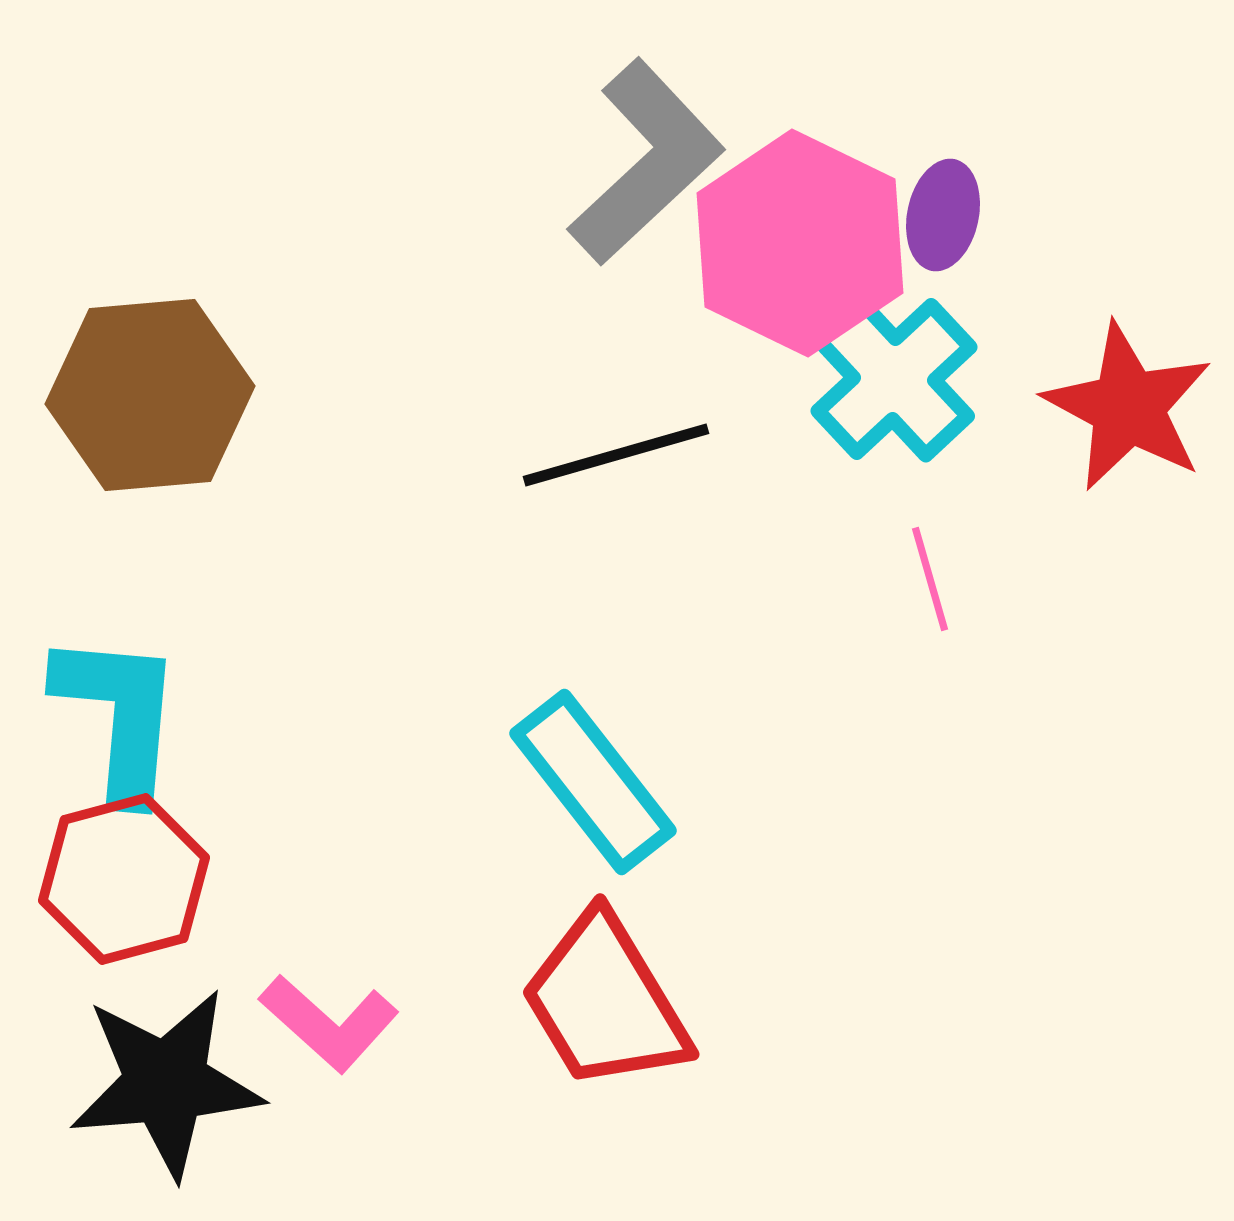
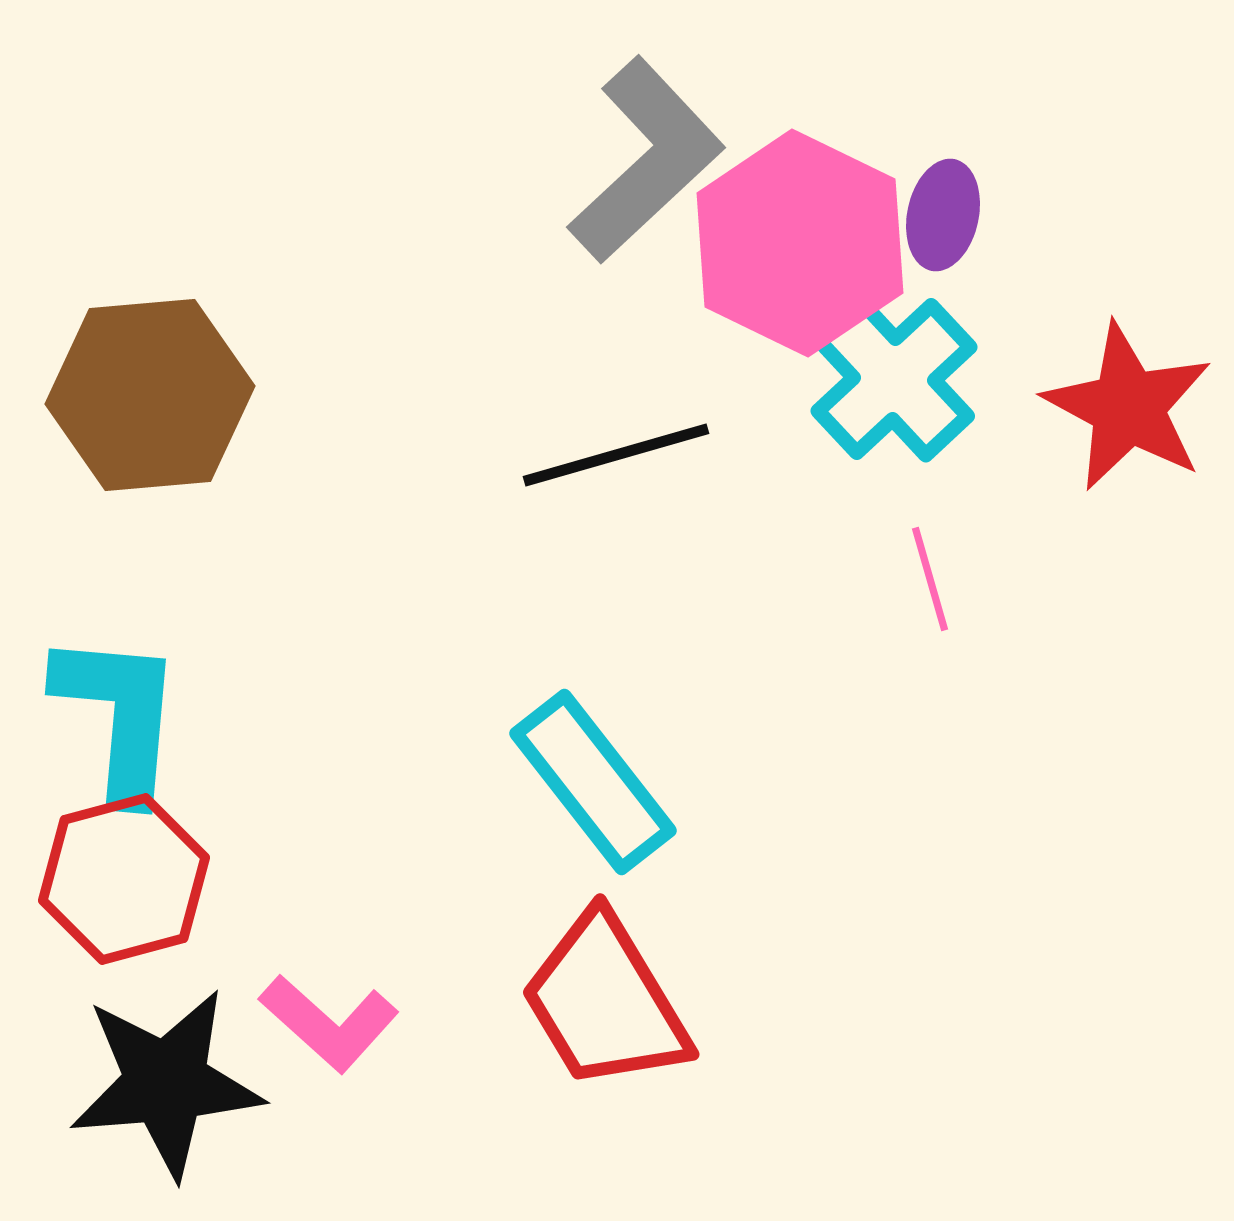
gray L-shape: moved 2 px up
